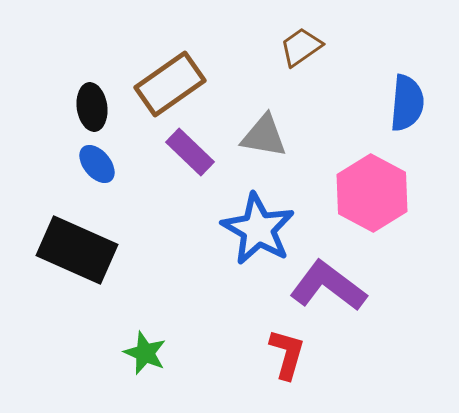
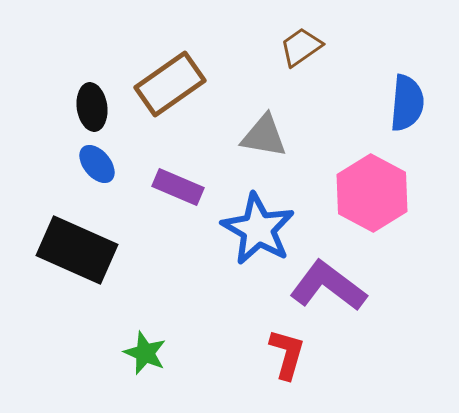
purple rectangle: moved 12 px left, 35 px down; rotated 21 degrees counterclockwise
